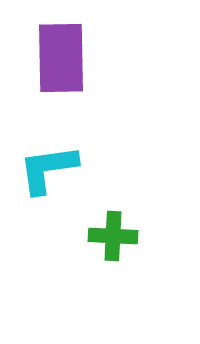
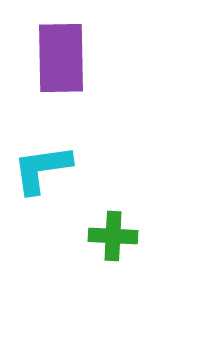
cyan L-shape: moved 6 px left
